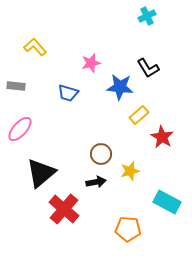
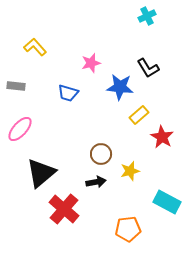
orange pentagon: rotated 10 degrees counterclockwise
